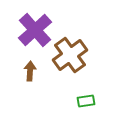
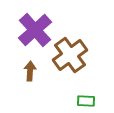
green rectangle: rotated 12 degrees clockwise
